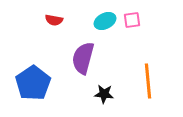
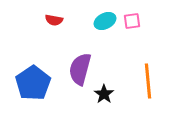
pink square: moved 1 px down
purple semicircle: moved 3 px left, 11 px down
black star: rotated 30 degrees clockwise
